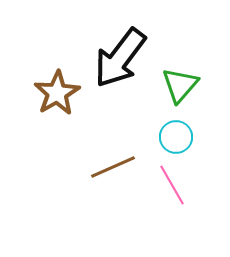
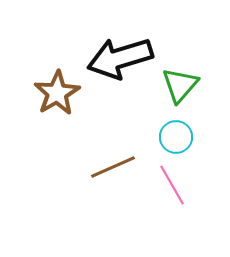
black arrow: rotated 36 degrees clockwise
